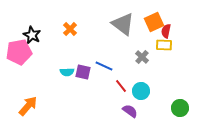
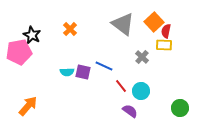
orange square: rotated 18 degrees counterclockwise
